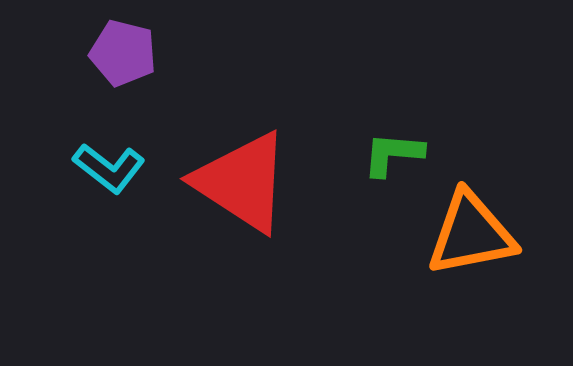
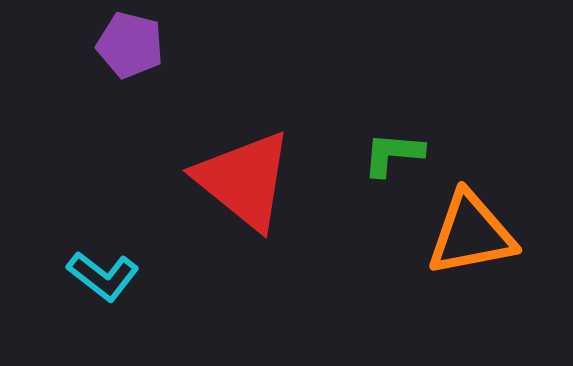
purple pentagon: moved 7 px right, 8 px up
cyan L-shape: moved 6 px left, 108 px down
red triangle: moved 2 px right, 2 px up; rotated 6 degrees clockwise
